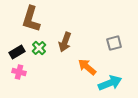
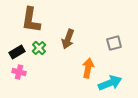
brown L-shape: moved 1 px down; rotated 8 degrees counterclockwise
brown arrow: moved 3 px right, 3 px up
orange arrow: moved 1 px right, 1 px down; rotated 60 degrees clockwise
